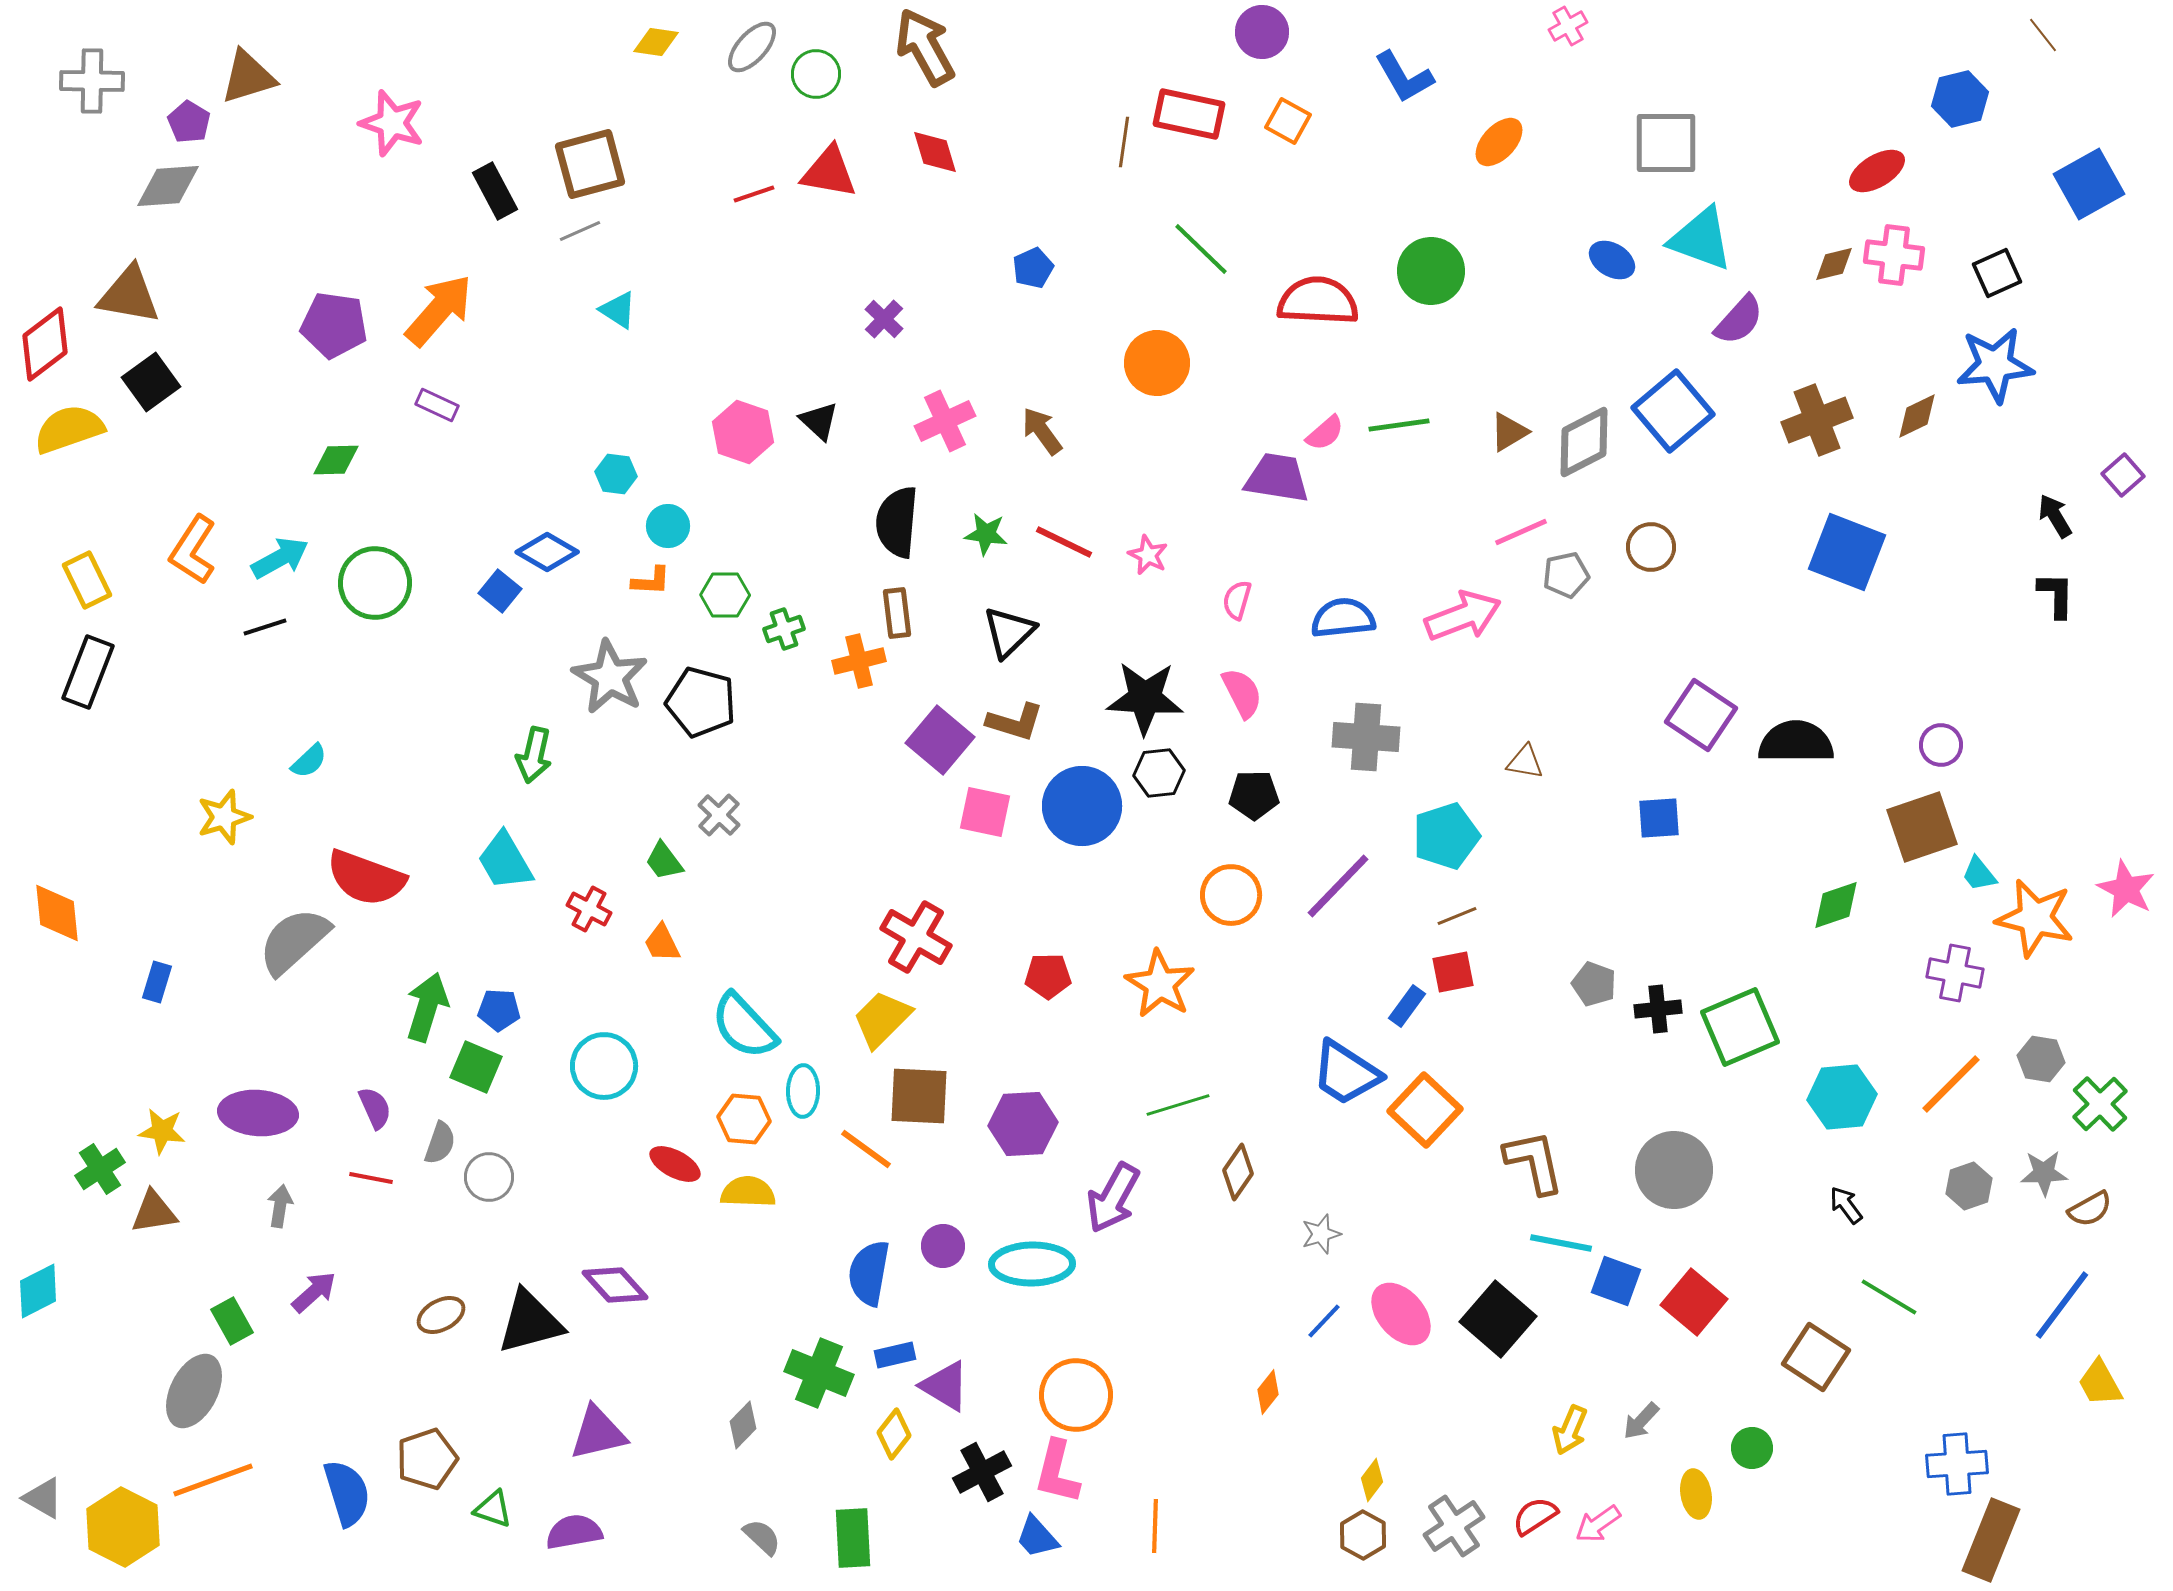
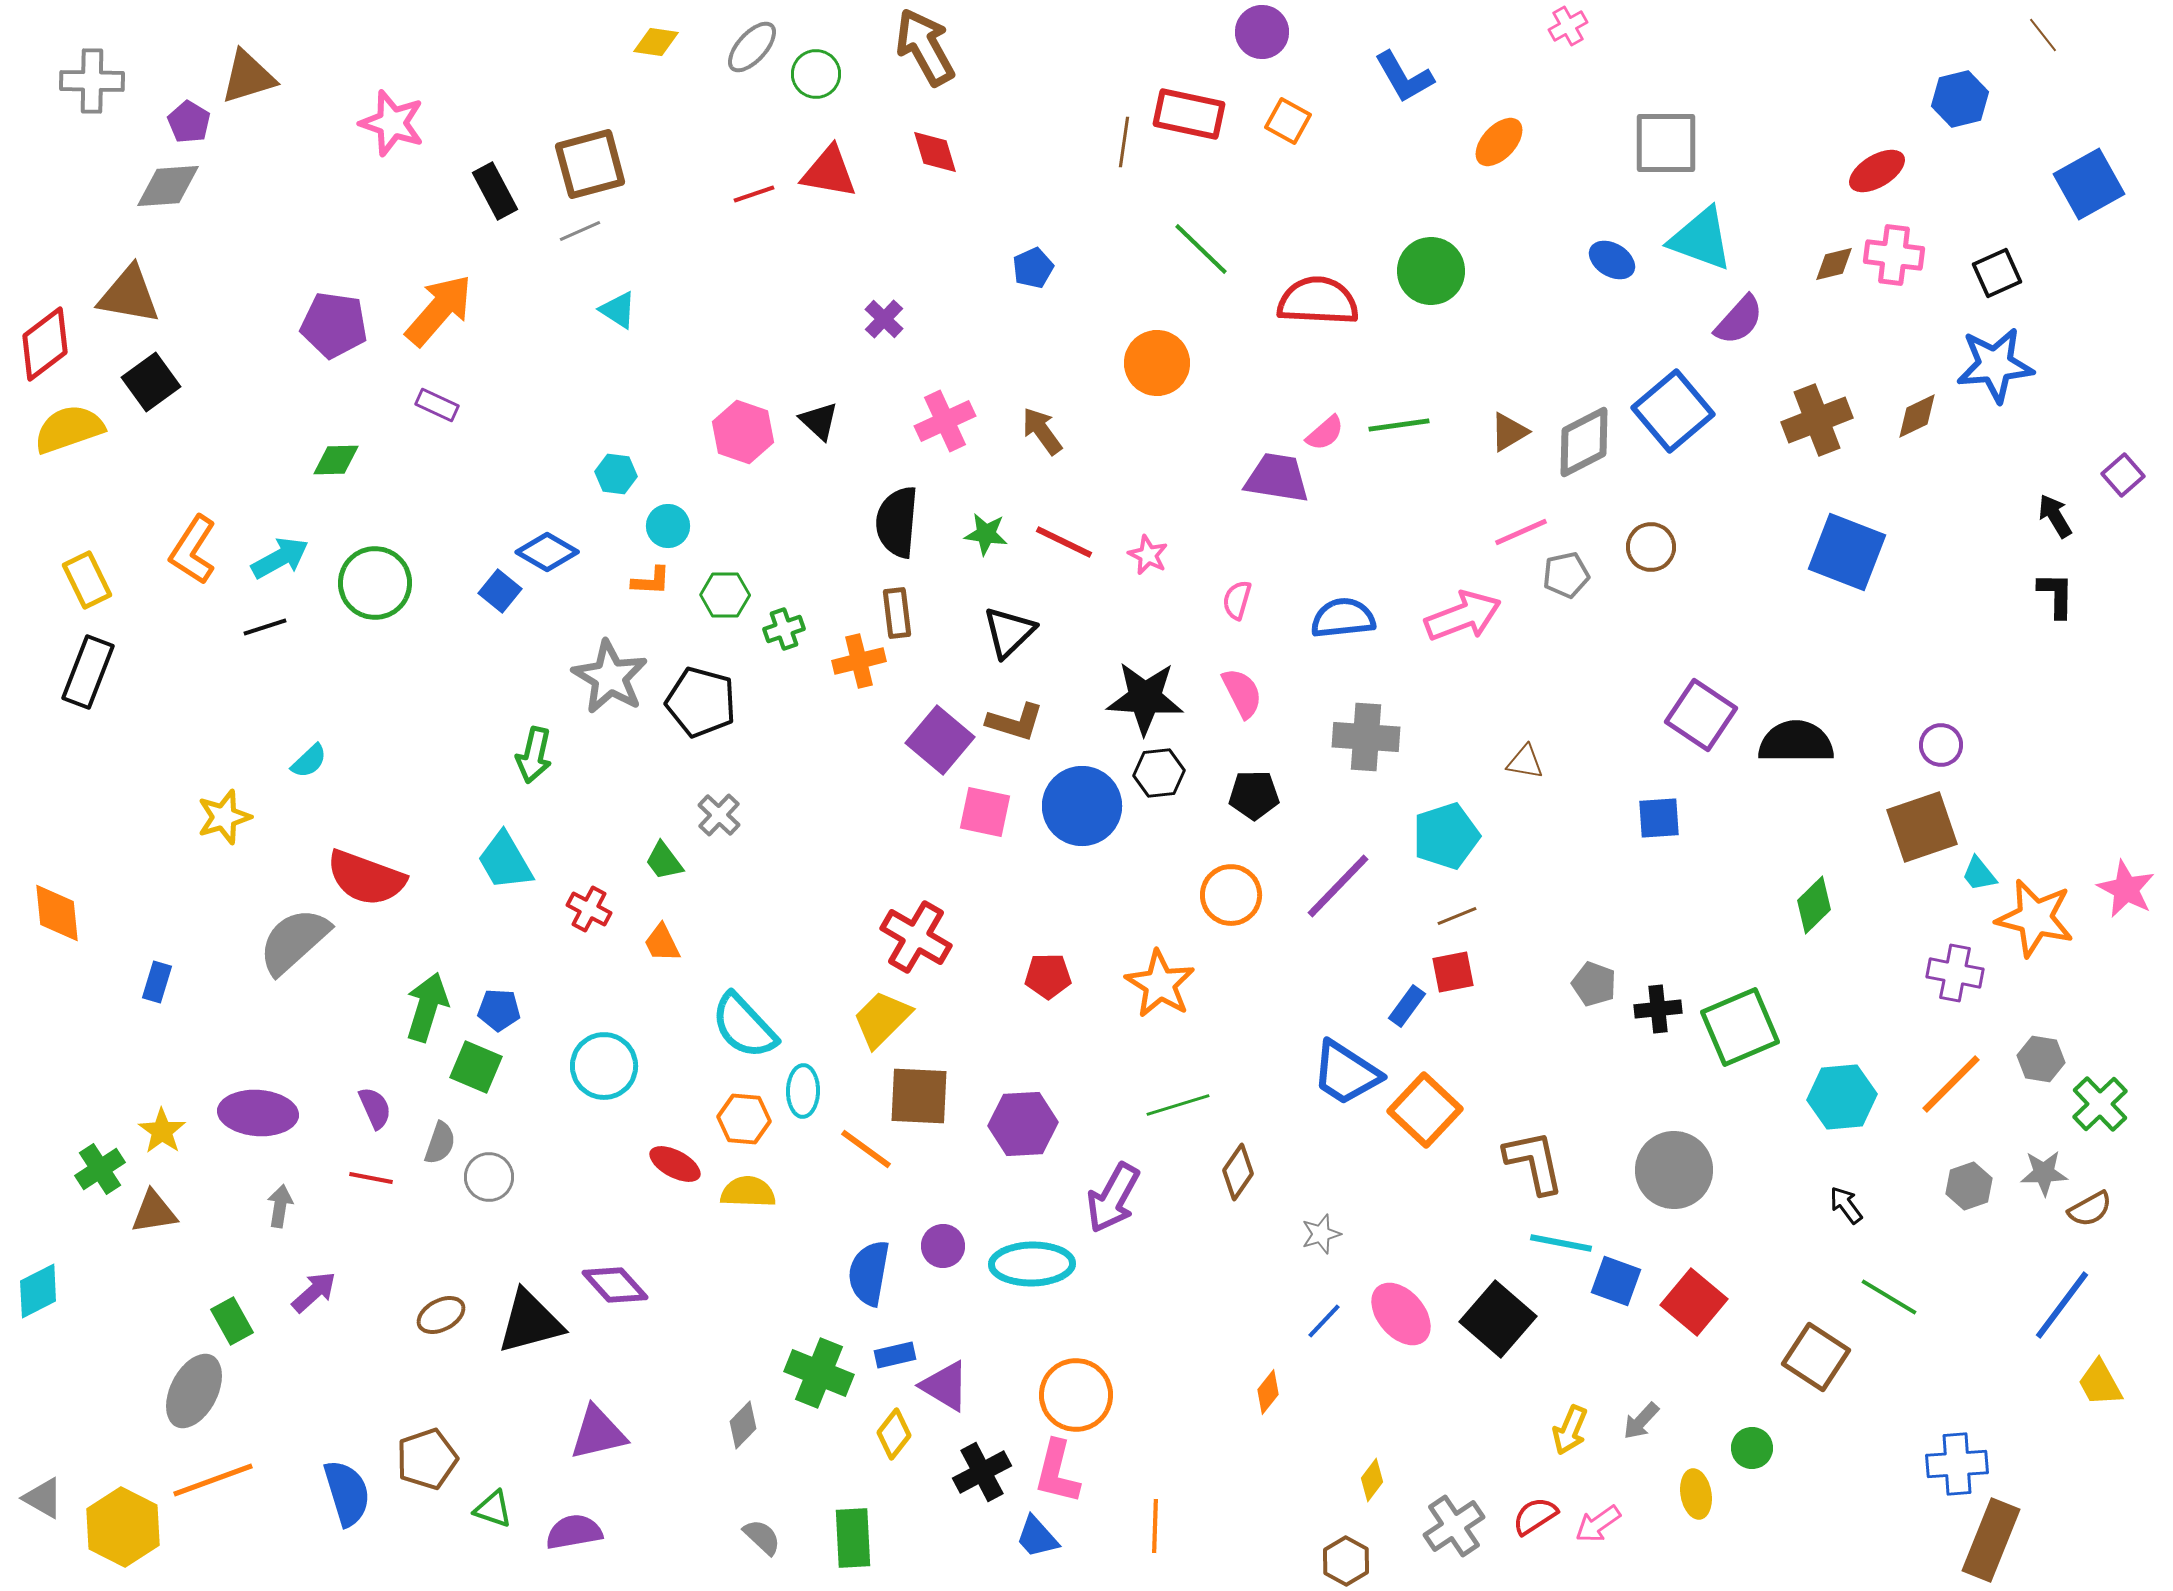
green diamond at (1836, 905): moved 22 px left; rotated 26 degrees counterclockwise
yellow star at (162, 1131): rotated 27 degrees clockwise
brown hexagon at (1363, 1535): moved 17 px left, 26 px down
